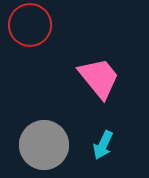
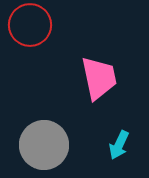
pink trapezoid: rotated 27 degrees clockwise
cyan arrow: moved 16 px right
